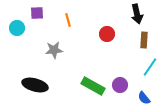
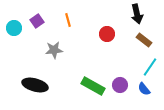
purple square: moved 8 px down; rotated 32 degrees counterclockwise
cyan circle: moved 3 px left
brown rectangle: rotated 56 degrees counterclockwise
blue semicircle: moved 9 px up
